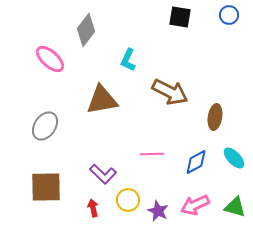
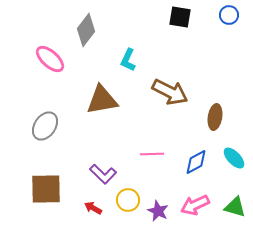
brown square: moved 2 px down
red arrow: rotated 48 degrees counterclockwise
